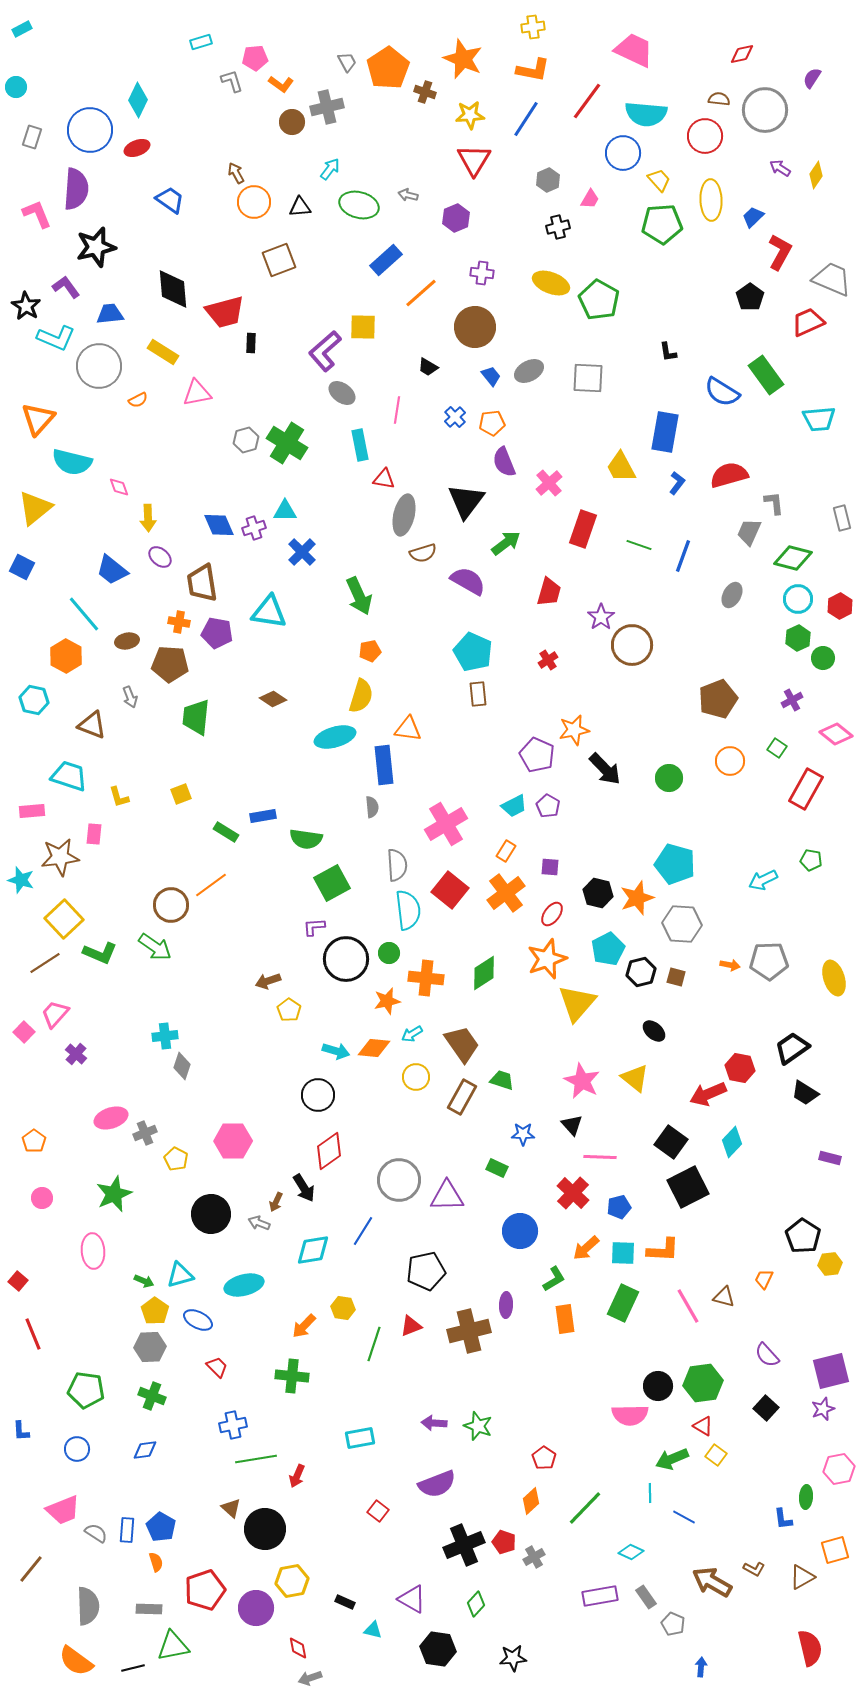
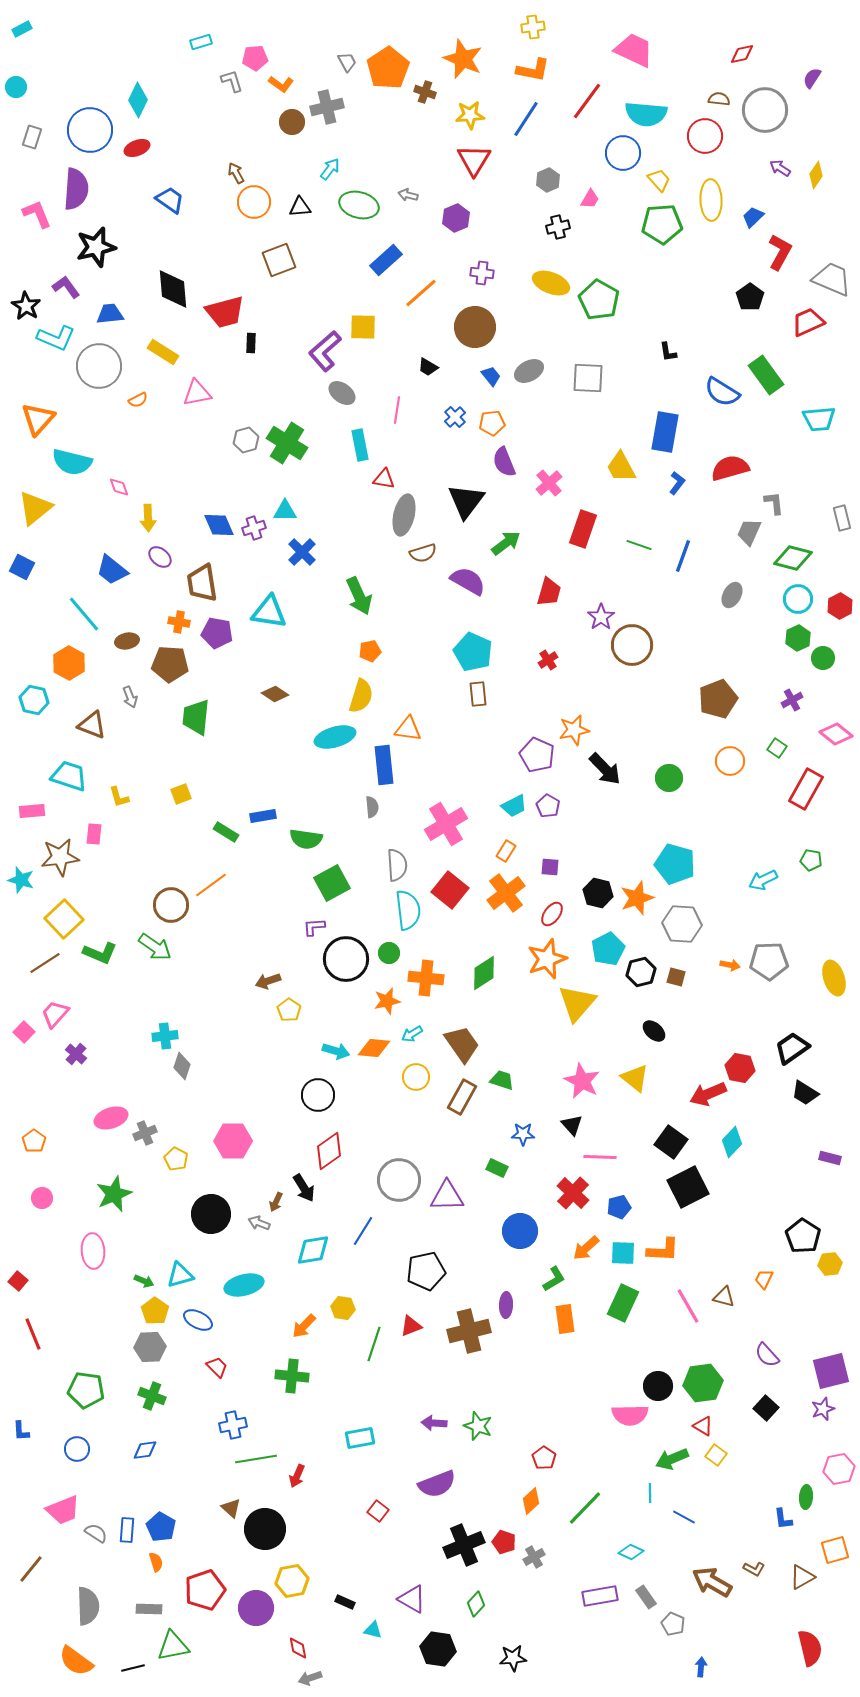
red semicircle at (729, 475): moved 1 px right, 7 px up
orange hexagon at (66, 656): moved 3 px right, 7 px down
brown diamond at (273, 699): moved 2 px right, 5 px up
